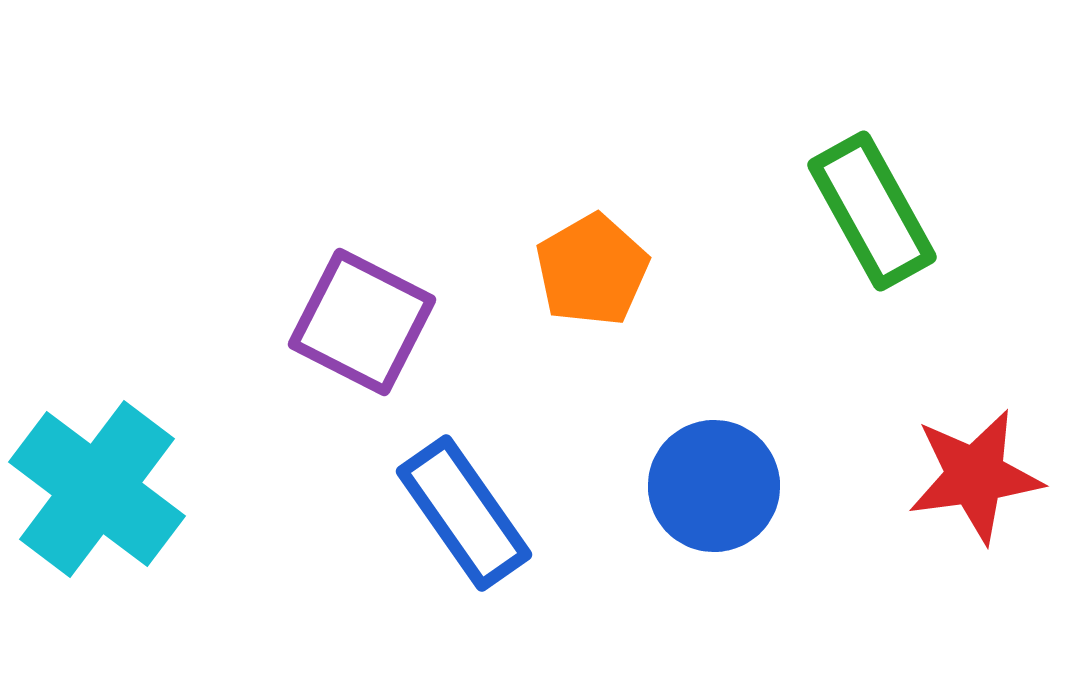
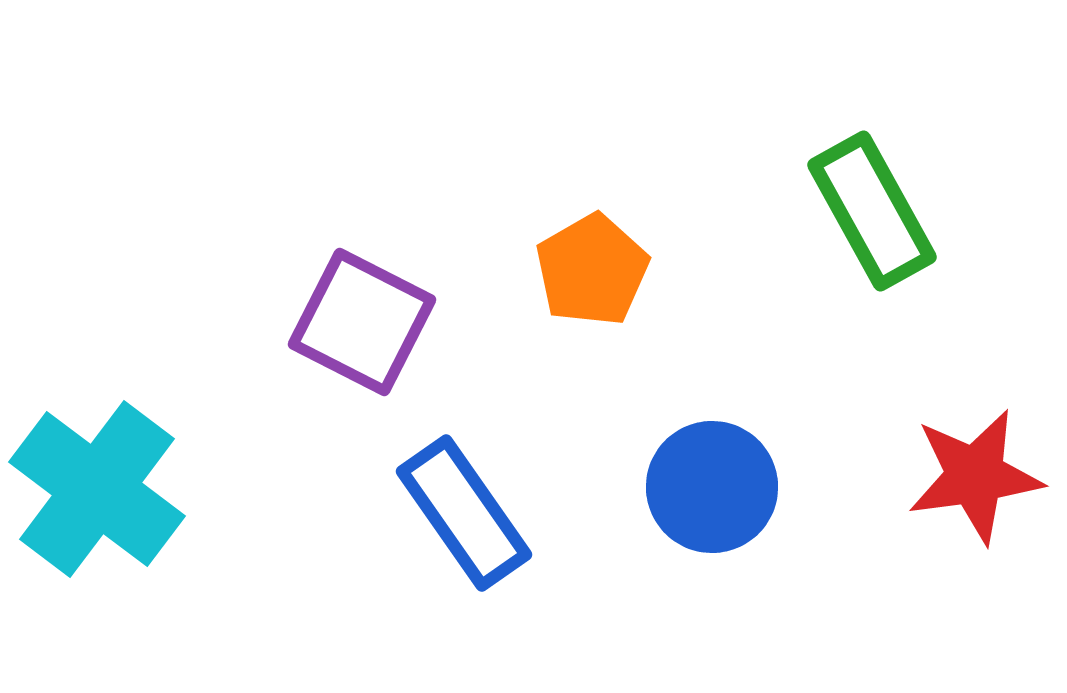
blue circle: moved 2 px left, 1 px down
